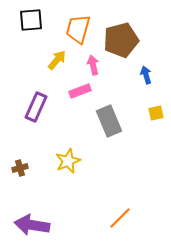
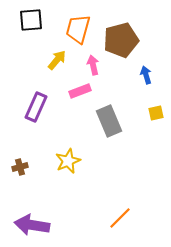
brown cross: moved 1 px up
